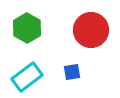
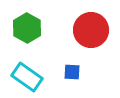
blue square: rotated 12 degrees clockwise
cyan rectangle: rotated 72 degrees clockwise
